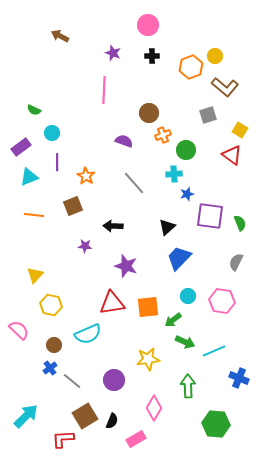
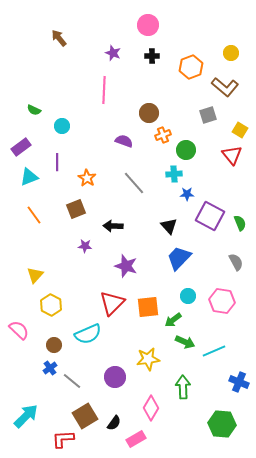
brown arrow at (60, 36): moved 1 px left, 2 px down; rotated 24 degrees clockwise
yellow circle at (215, 56): moved 16 px right, 3 px up
cyan circle at (52, 133): moved 10 px right, 7 px up
red triangle at (232, 155): rotated 15 degrees clockwise
orange star at (86, 176): moved 1 px right, 2 px down
blue star at (187, 194): rotated 16 degrees clockwise
brown square at (73, 206): moved 3 px right, 3 px down
orange line at (34, 215): rotated 48 degrees clockwise
purple square at (210, 216): rotated 20 degrees clockwise
black triangle at (167, 227): moved 2 px right, 1 px up; rotated 30 degrees counterclockwise
gray semicircle at (236, 262): rotated 126 degrees clockwise
red triangle at (112, 303): rotated 36 degrees counterclockwise
yellow hexagon at (51, 305): rotated 15 degrees clockwise
blue cross at (239, 378): moved 4 px down
purple circle at (114, 380): moved 1 px right, 3 px up
green arrow at (188, 386): moved 5 px left, 1 px down
pink diamond at (154, 408): moved 3 px left
black semicircle at (112, 421): moved 2 px right, 2 px down; rotated 14 degrees clockwise
green hexagon at (216, 424): moved 6 px right
